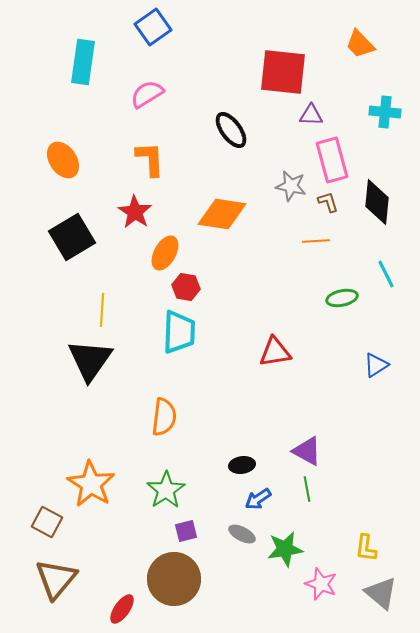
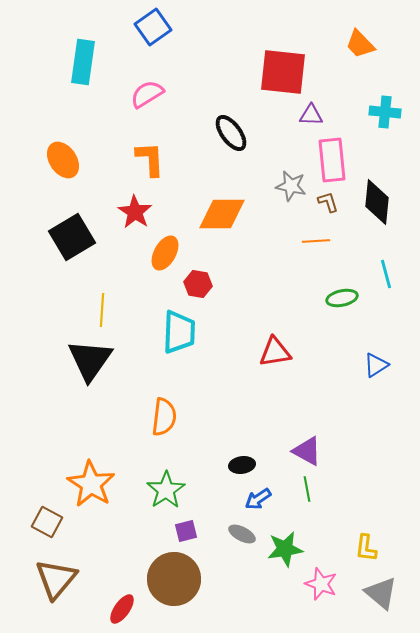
black ellipse at (231, 130): moved 3 px down
pink rectangle at (332, 160): rotated 9 degrees clockwise
orange diamond at (222, 214): rotated 9 degrees counterclockwise
cyan line at (386, 274): rotated 12 degrees clockwise
red hexagon at (186, 287): moved 12 px right, 3 px up
